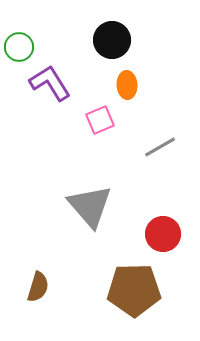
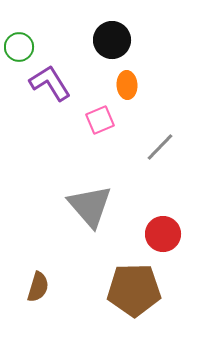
gray line: rotated 16 degrees counterclockwise
